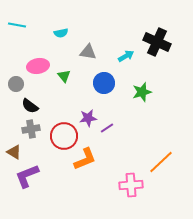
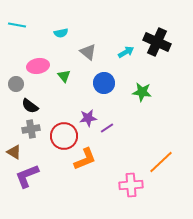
gray triangle: rotated 30 degrees clockwise
cyan arrow: moved 4 px up
green star: rotated 24 degrees clockwise
